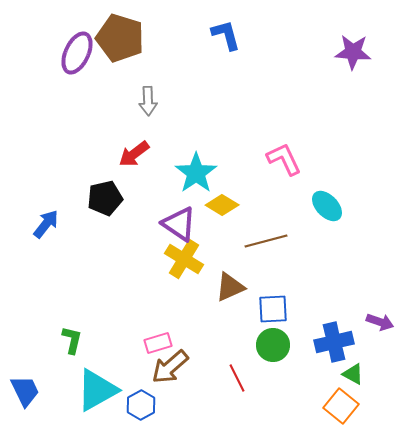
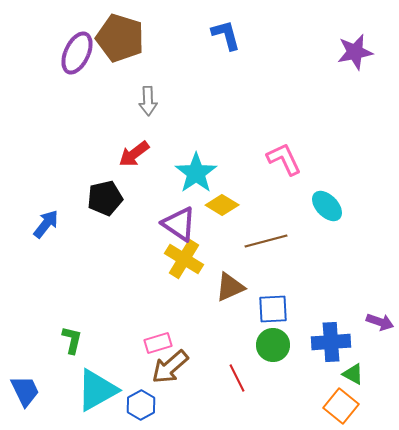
purple star: moved 2 px right; rotated 15 degrees counterclockwise
blue cross: moved 3 px left; rotated 9 degrees clockwise
